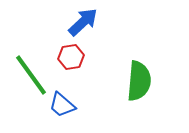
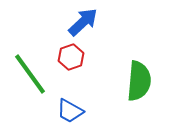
red hexagon: rotated 10 degrees counterclockwise
green line: moved 1 px left, 1 px up
blue trapezoid: moved 8 px right, 6 px down; rotated 12 degrees counterclockwise
